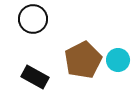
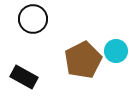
cyan circle: moved 2 px left, 9 px up
black rectangle: moved 11 px left
